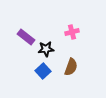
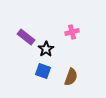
black star: rotated 28 degrees counterclockwise
brown semicircle: moved 10 px down
blue square: rotated 28 degrees counterclockwise
